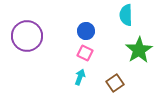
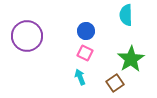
green star: moved 8 px left, 9 px down
cyan arrow: rotated 42 degrees counterclockwise
